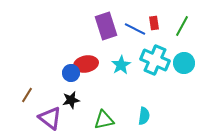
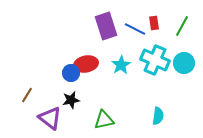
cyan semicircle: moved 14 px right
